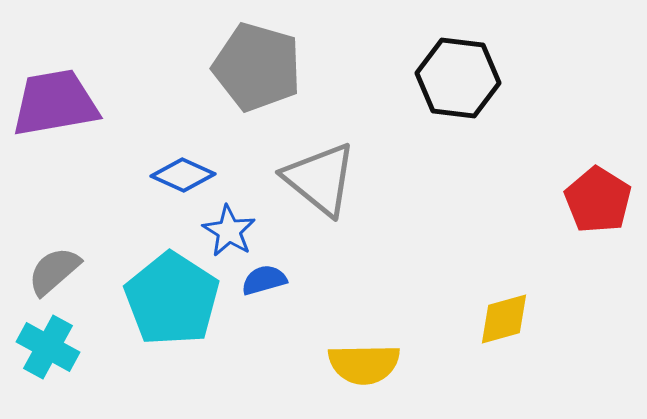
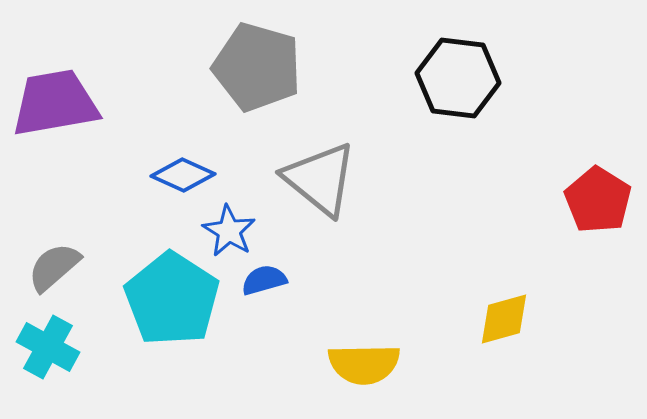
gray semicircle: moved 4 px up
